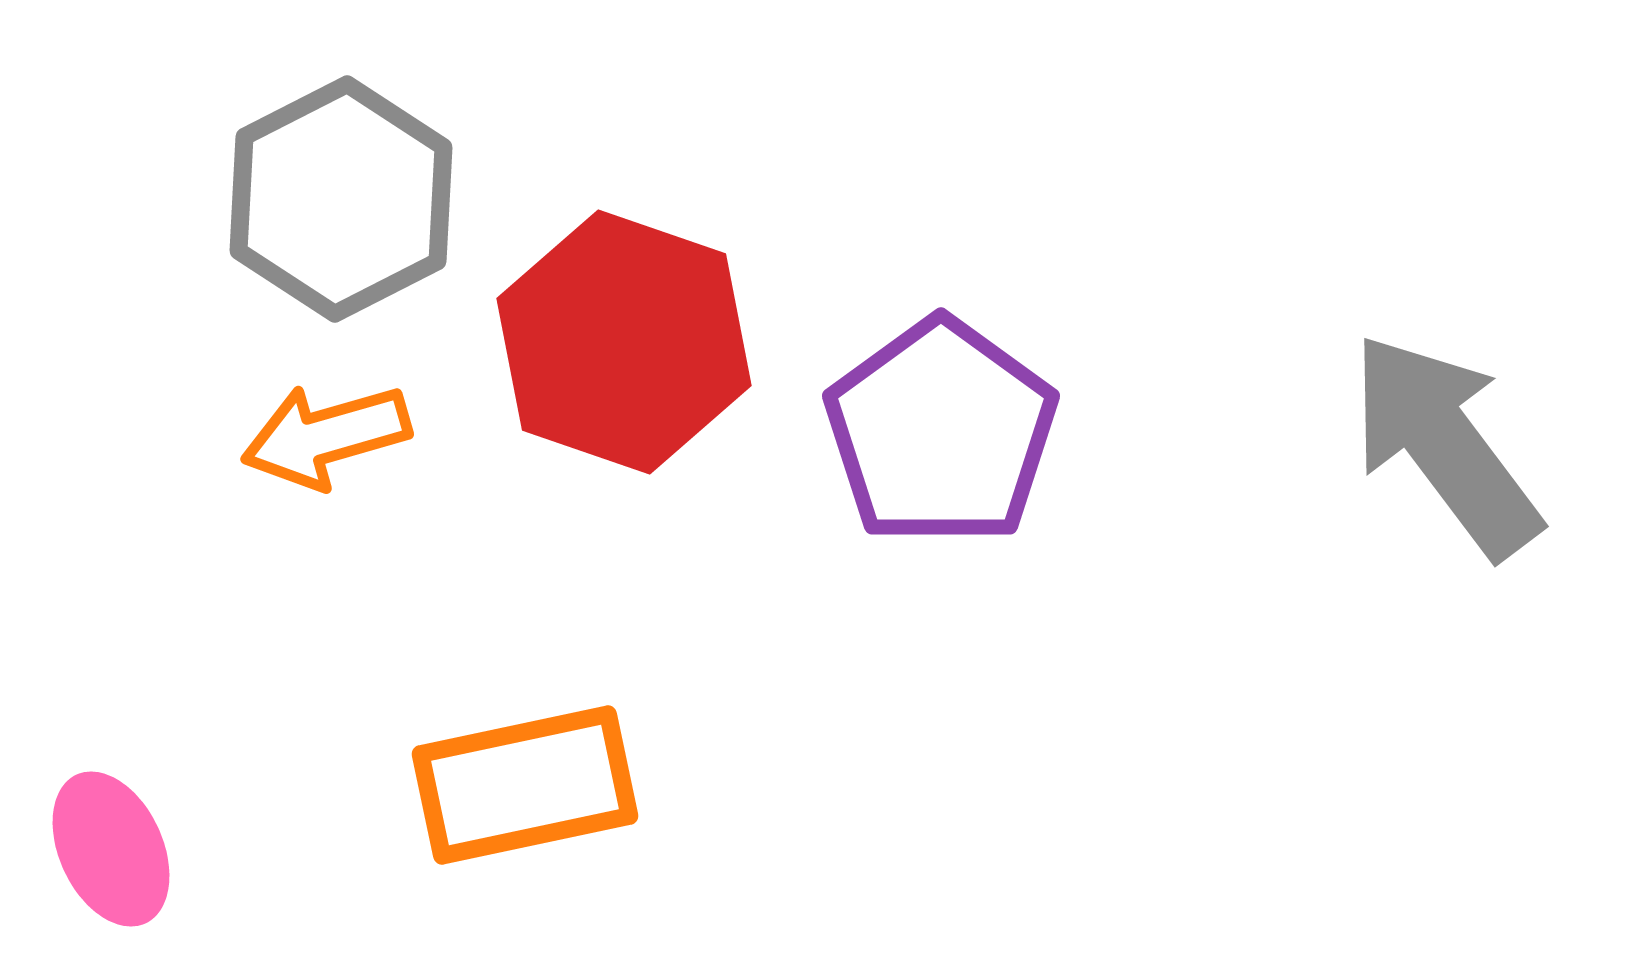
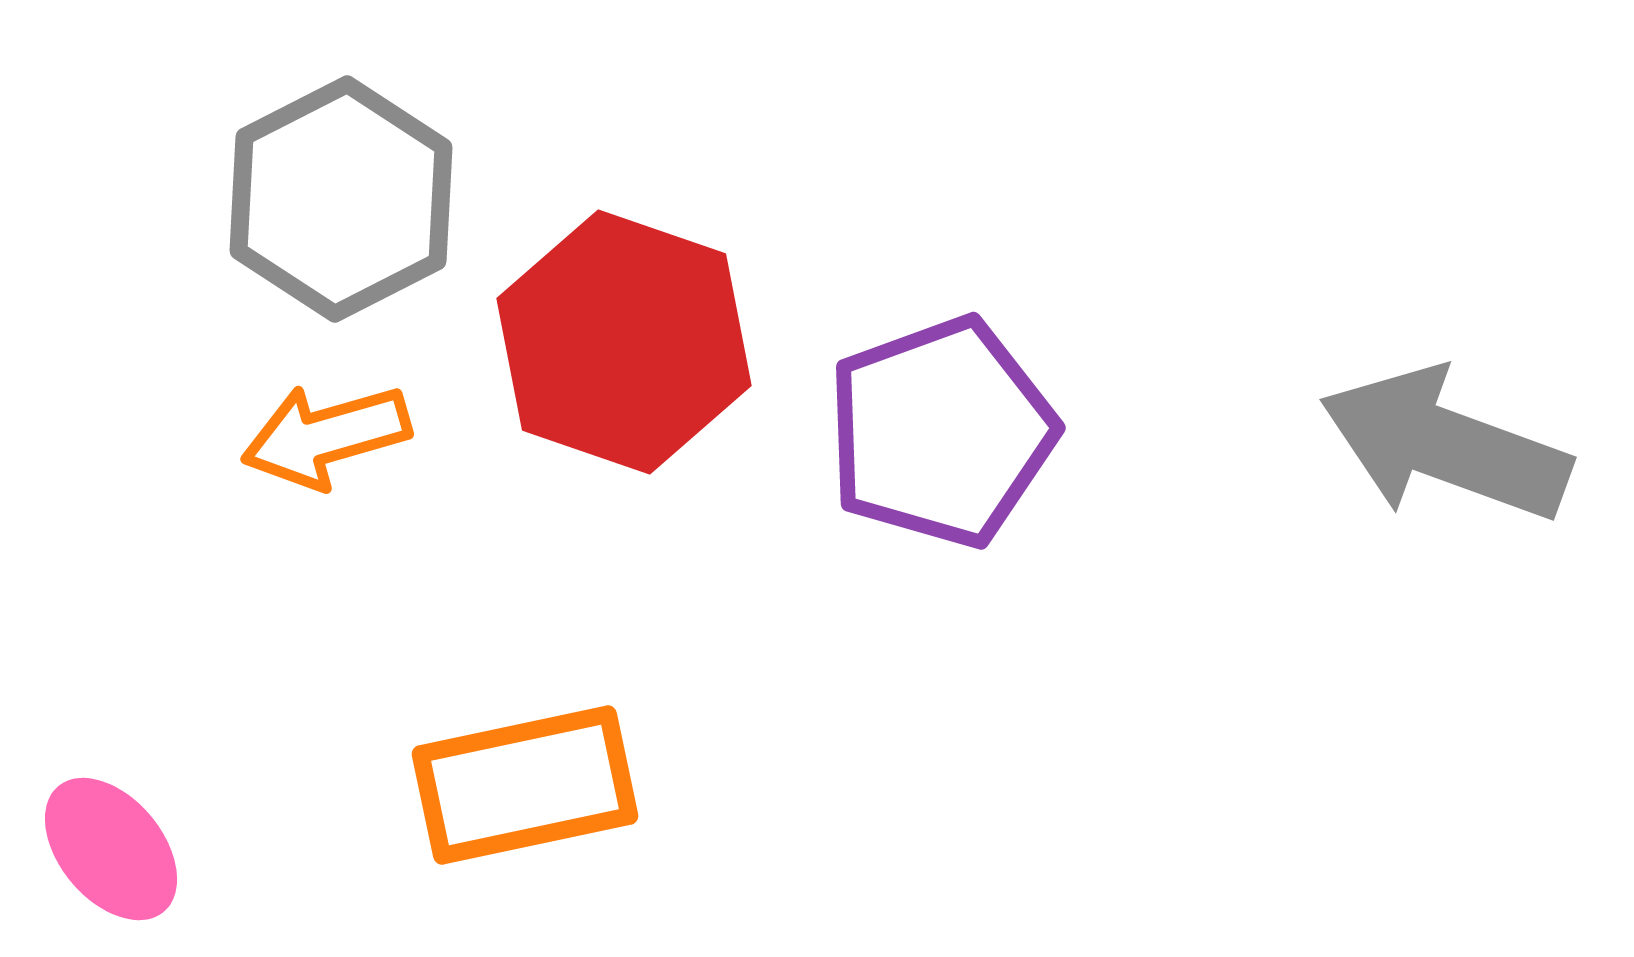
purple pentagon: rotated 16 degrees clockwise
gray arrow: rotated 33 degrees counterclockwise
pink ellipse: rotated 15 degrees counterclockwise
